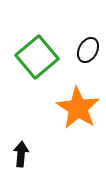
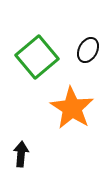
orange star: moved 6 px left
